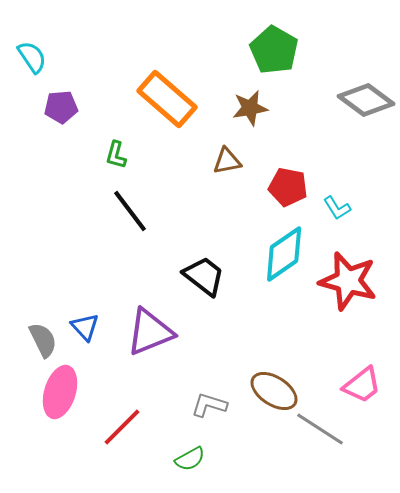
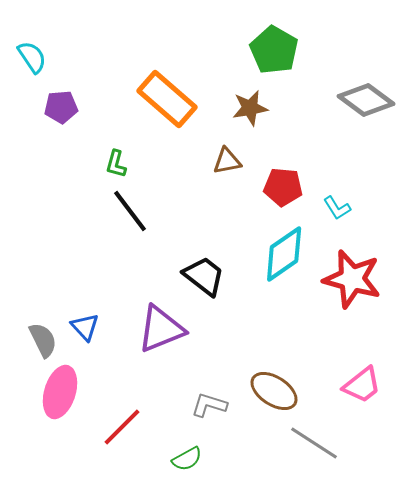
green L-shape: moved 9 px down
red pentagon: moved 5 px left; rotated 6 degrees counterclockwise
red star: moved 4 px right, 2 px up
purple triangle: moved 11 px right, 3 px up
gray line: moved 6 px left, 14 px down
green semicircle: moved 3 px left
